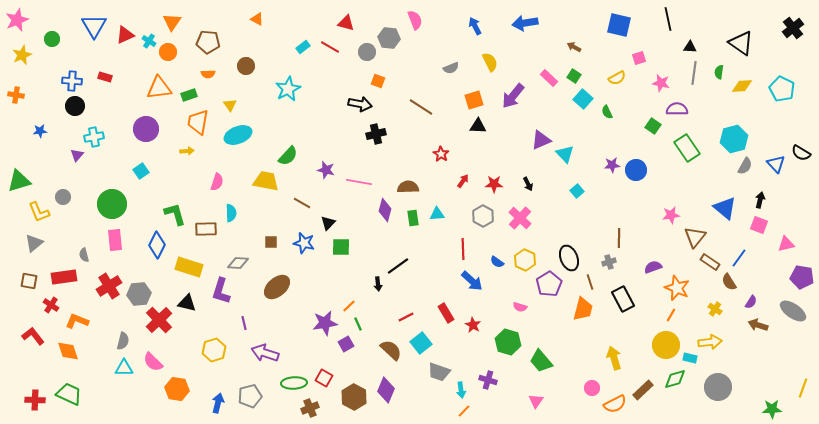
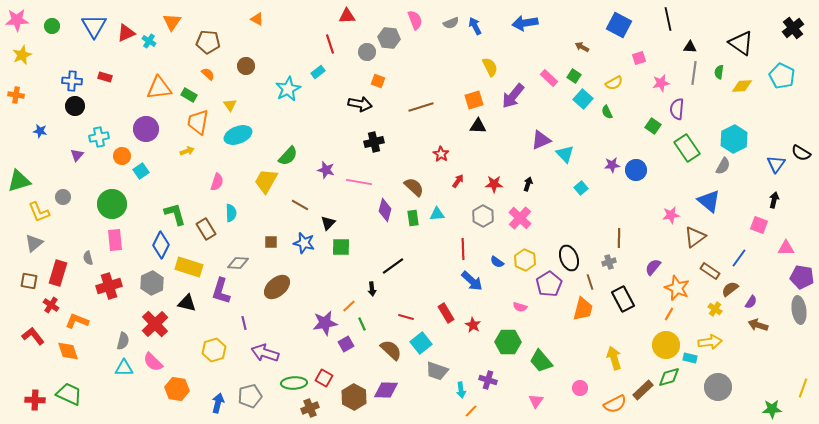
pink star at (17, 20): rotated 20 degrees clockwise
red triangle at (346, 23): moved 1 px right, 7 px up; rotated 18 degrees counterclockwise
blue square at (619, 25): rotated 15 degrees clockwise
red triangle at (125, 35): moved 1 px right, 2 px up
green circle at (52, 39): moved 13 px up
cyan rectangle at (303, 47): moved 15 px right, 25 px down
red line at (330, 47): moved 3 px up; rotated 42 degrees clockwise
brown arrow at (574, 47): moved 8 px right
orange circle at (168, 52): moved 46 px left, 104 px down
yellow semicircle at (490, 62): moved 5 px down
gray semicircle at (451, 68): moved 45 px up
orange semicircle at (208, 74): rotated 136 degrees counterclockwise
yellow semicircle at (617, 78): moved 3 px left, 5 px down
pink star at (661, 83): rotated 24 degrees counterclockwise
cyan pentagon at (782, 89): moved 13 px up
green rectangle at (189, 95): rotated 49 degrees clockwise
brown line at (421, 107): rotated 50 degrees counterclockwise
purple semicircle at (677, 109): rotated 85 degrees counterclockwise
blue star at (40, 131): rotated 16 degrees clockwise
black cross at (376, 134): moved 2 px left, 8 px down
cyan cross at (94, 137): moved 5 px right
cyan hexagon at (734, 139): rotated 12 degrees counterclockwise
yellow arrow at (187, 151): rotated 16 degrees counterclockwise
blue triangle at (776, 164): rotated 18 degrees clockwise
gray semicircle at (745, 166): moved 22 px left
yellow trapezoid at (266, 181): rotated 72 degrees counterclockwise
red arrow at (463, 181): moved 5 px left
black arrow at (528, 184): rotated 136 degrees counterclockwise
brown semicircle at (408, 187): moved 6 px right; rotated 45 degrees clockwise
cyan square at (577, 191): moved 4 px right, 3 px up
black arrow at (760, 200): moved 14 px right
brown line at (302, 203): moved 2 px left, 2 px down
blue triangle at (725, 208): moved 16 px left, 7 px up
brown rectangle at (206, 229): rotated 60 degrees clockwise
brown triangle at (695, 237): rotated 15 degrees clockwise
pink triangle at (786, 244): moved 4 px down; rotated 12 degrees clockwise
blue diamond at (157, 245): moved 4 px right
gray semicircle at (84, 255): moved 4 px right, 3 px down
brown rectangle at (710, 262): moved 9 px down
black line at (398, 266): moved 5 px left
purple semicircle at (653, 267): rotated 30 degrees counterclockwise
red rectangle at (64, 277): moved 6 px left, 4 px up; rotated 65 degrees counterclockwise
brown semicircle at (729, 282): moved 1 px right, 7 px down; rotated 84 degrees clockwise
black arrow at (378, 284): moved 6 px left, 5 px down
red cross at (109, 286): rotated 15 degrees clockwise
gray hexagon at (139, 294): moved 13 px right, 11 px up; rotated 20 degrees counterclockwise
gray ellipse at (793, 311): moved 6 px right, 1 px up; rotated 48 degrees clockwise
orange line at (671, 315): moved 2 px left, 1 px up
red line at (406, 317): rotated 42 degrees clockwise
red cross at (159, 320): moved 4 px left, 4 px down
green line at (358, 324): moved 4 px right
green hexagon at (508, 342): rotated 15 degrees counterclockwise
gray trapezoid at (439, 372): moved 2 px left, 1 px up
green diamond at (675, 379): moved 6 px left, 2 px up
pink circle at (592, 388): moved 12 px left
purple diamond at (386, 390): rotated 70 degrees clockwise
orange line at (464, 411): moved 7 px right
